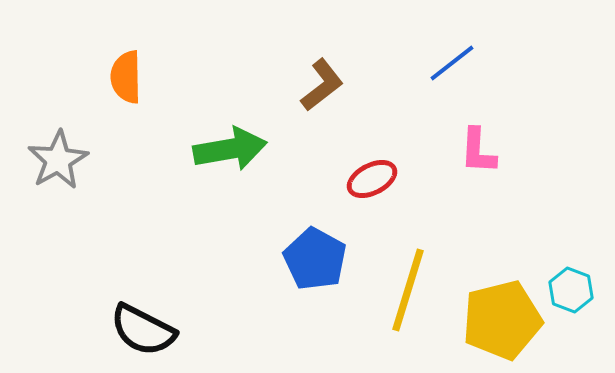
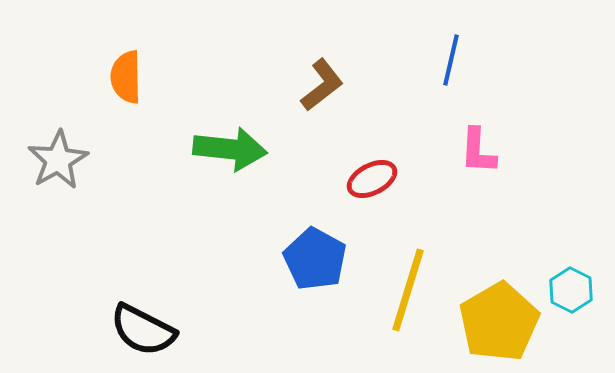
blue line: moved 1 px left, 3 px up; rotated 39 degrees counterclockwise
green arrow: rotated 16 degrees clockwise
cyan hexagon: rotated 6 degrees clockwise
yellow pentagon: moved 3 px left, 2 px down; rotated 16 degrees counterclockwise
